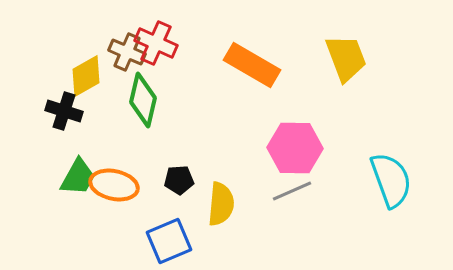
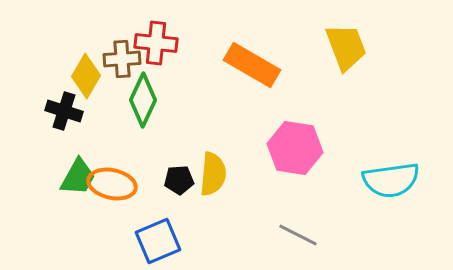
red cross: rotated 18 degrees counterclockwise
brown cross: moved 5 px left, 7 px down; rotated 27 degrees counterclockwise
yellow trapezoid: moved 11 px up
yellow diamond: rotated 30 degrees counterclockwise
green diamond: rotated 12 degrees clockwise
pink hexagon: rotated 8 degrees clockwise
cyan semicircle: rotated 102 degrees clockwise
orange ellipse: moved 2 px left, 1 px up
gray line: moved 6 px right, 44 px down; rotated 51 degrees clockwise
yellow semicircle: moved 8 px left, 30 px up
blue square: moved 11 px left
